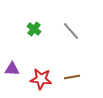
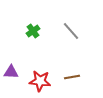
green cross: moved 1 px left, 2 px down; rotated 16 degrees clockwise
purple triangle: moved 1 px left, 3 px down
red star: moved 1 px left, 2 px down
